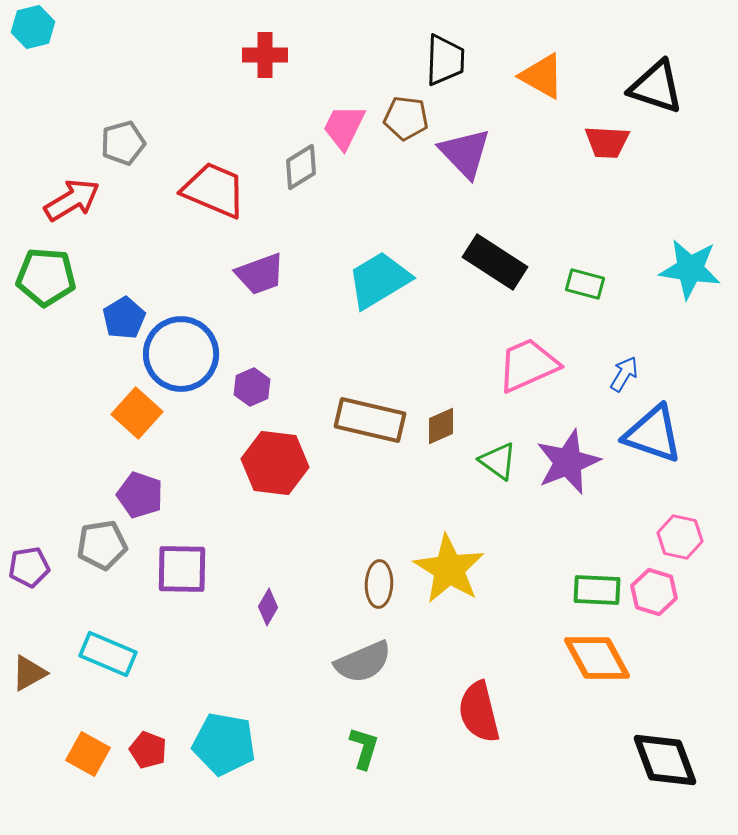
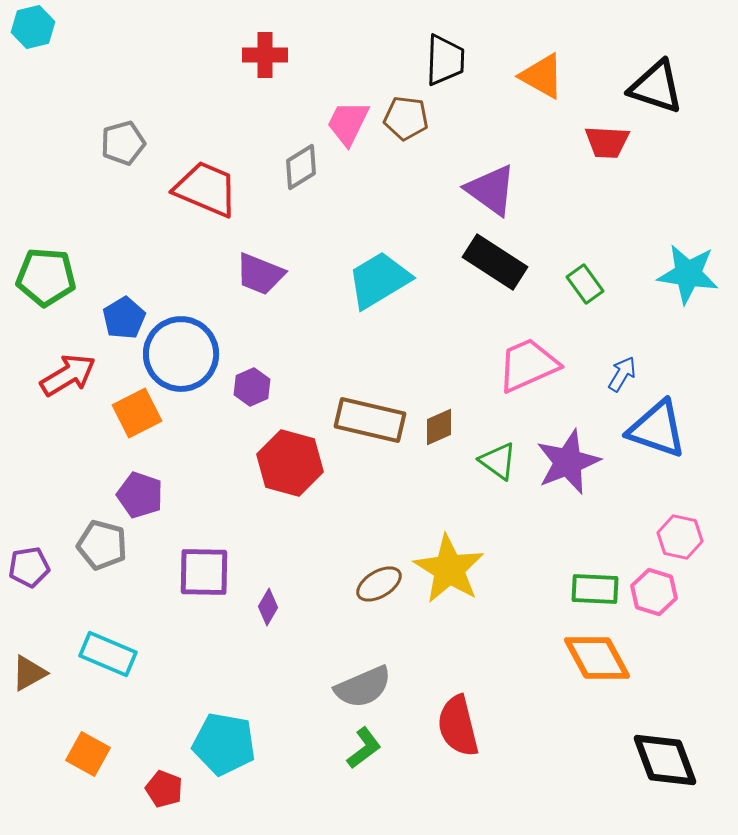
pink trapezoid at (344, 127): moved 4 px right, 4 px up
purple triangle at (465, 153): moved 26 px right, 37 px down; rotated 10 degrees counterclockwise
red trapezoid at (214, 190): moved 8 px left, 1 px up
red arrow at (72, 200): moved 4 px left, 175 px down
cyan star at (690, 269): moved 2 px left, 5 px down
purple trapezoid at (260, 274): rotated 42 degrees clockwise
green rectangle at (585, 284): rotated 39 degrees clockwise
blue arrow at (624, 374): moved 2 px left
orange square at (137, 413): rotated 21 degrees clockwise
brown diamond at (441, 426): moved 2 px left, 1 px down
blue triangle at (653, 434): moved 4 px right, 5 px up
red hexagon at (275, 463): moved 15 px right; rotated 8 degrees clockwise
gray pentagon at (102, 545): rotated 24 degrees clockwise
purple square at (182, 569): moved 22 px right, 3 px down
brown ellipse at (379, 584): rotated 57 degrees clockwise
green rectangle at (597, 590): moved 2 px left, 1 px up
gray semicircle at (363, 662): moved 25 px down
red semicircle at (479, 712): moved 21 px left, 14 px down
green L-shape at (364, 748): rotated 36 degrees clockwise
red pentagon at (148, 750): moved 16 px right, 39 px down
